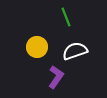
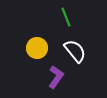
yellow circle: moved 1 px down
white semicircle: rotated 70 degrees clockwise
